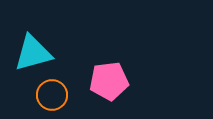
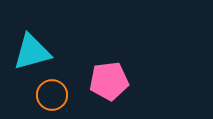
cyan triangle: moved 1 px left, 1 px up
